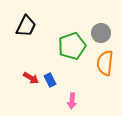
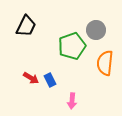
gray circle: moved 5 px left, 3 px up
